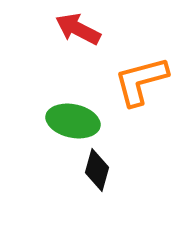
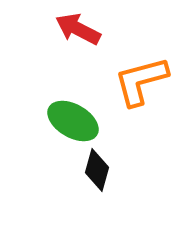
green ellipse: rotated 18 degrees clockwise
